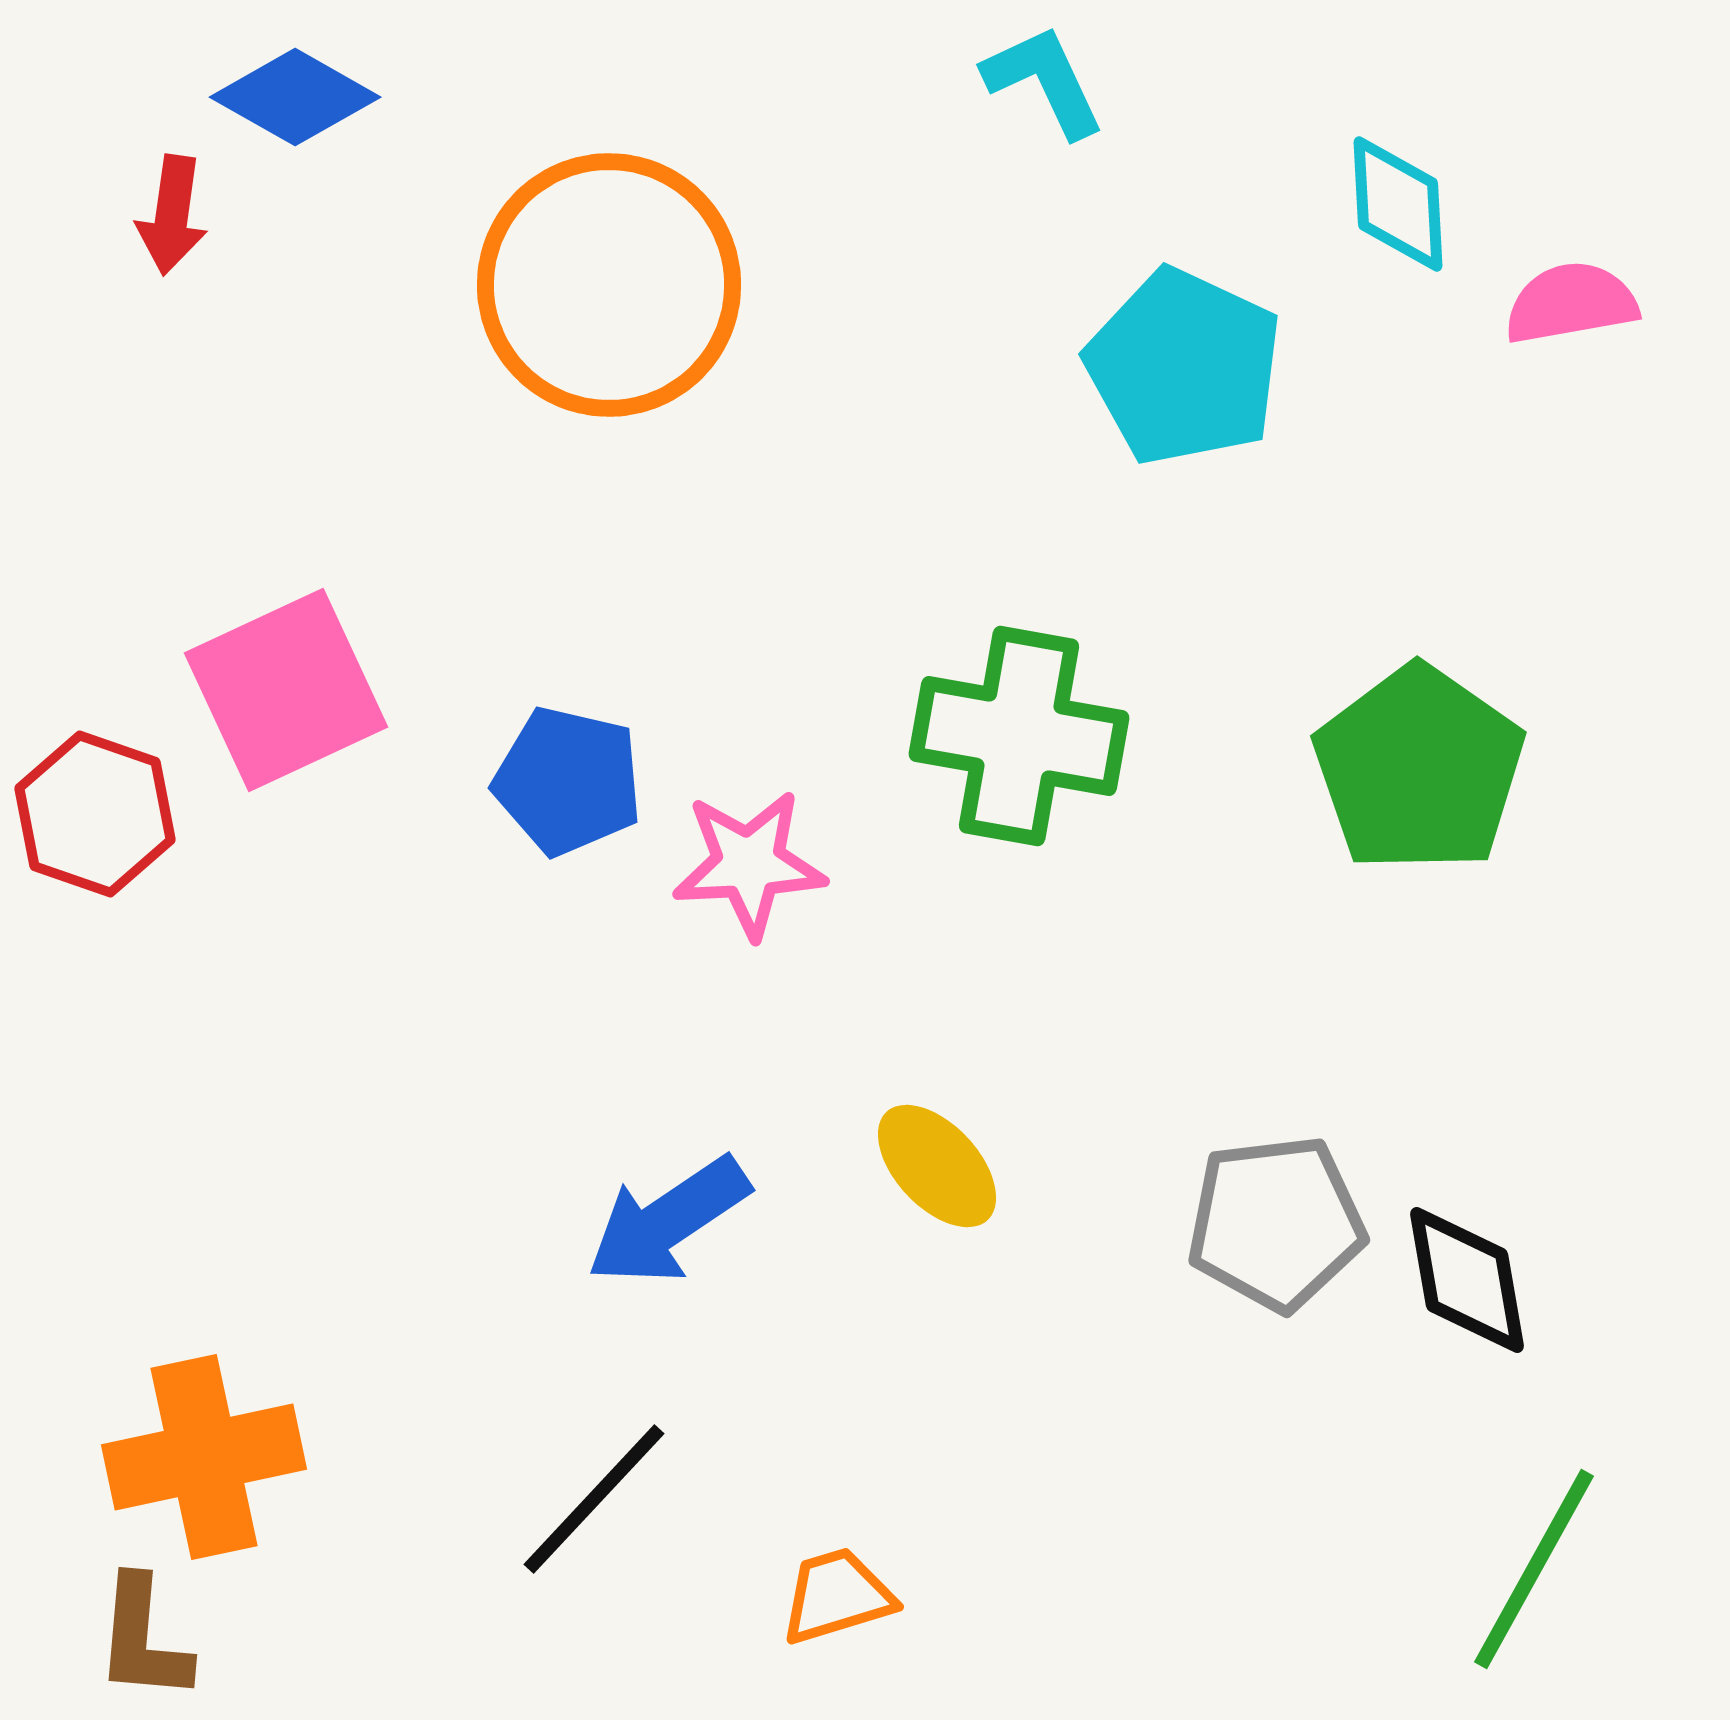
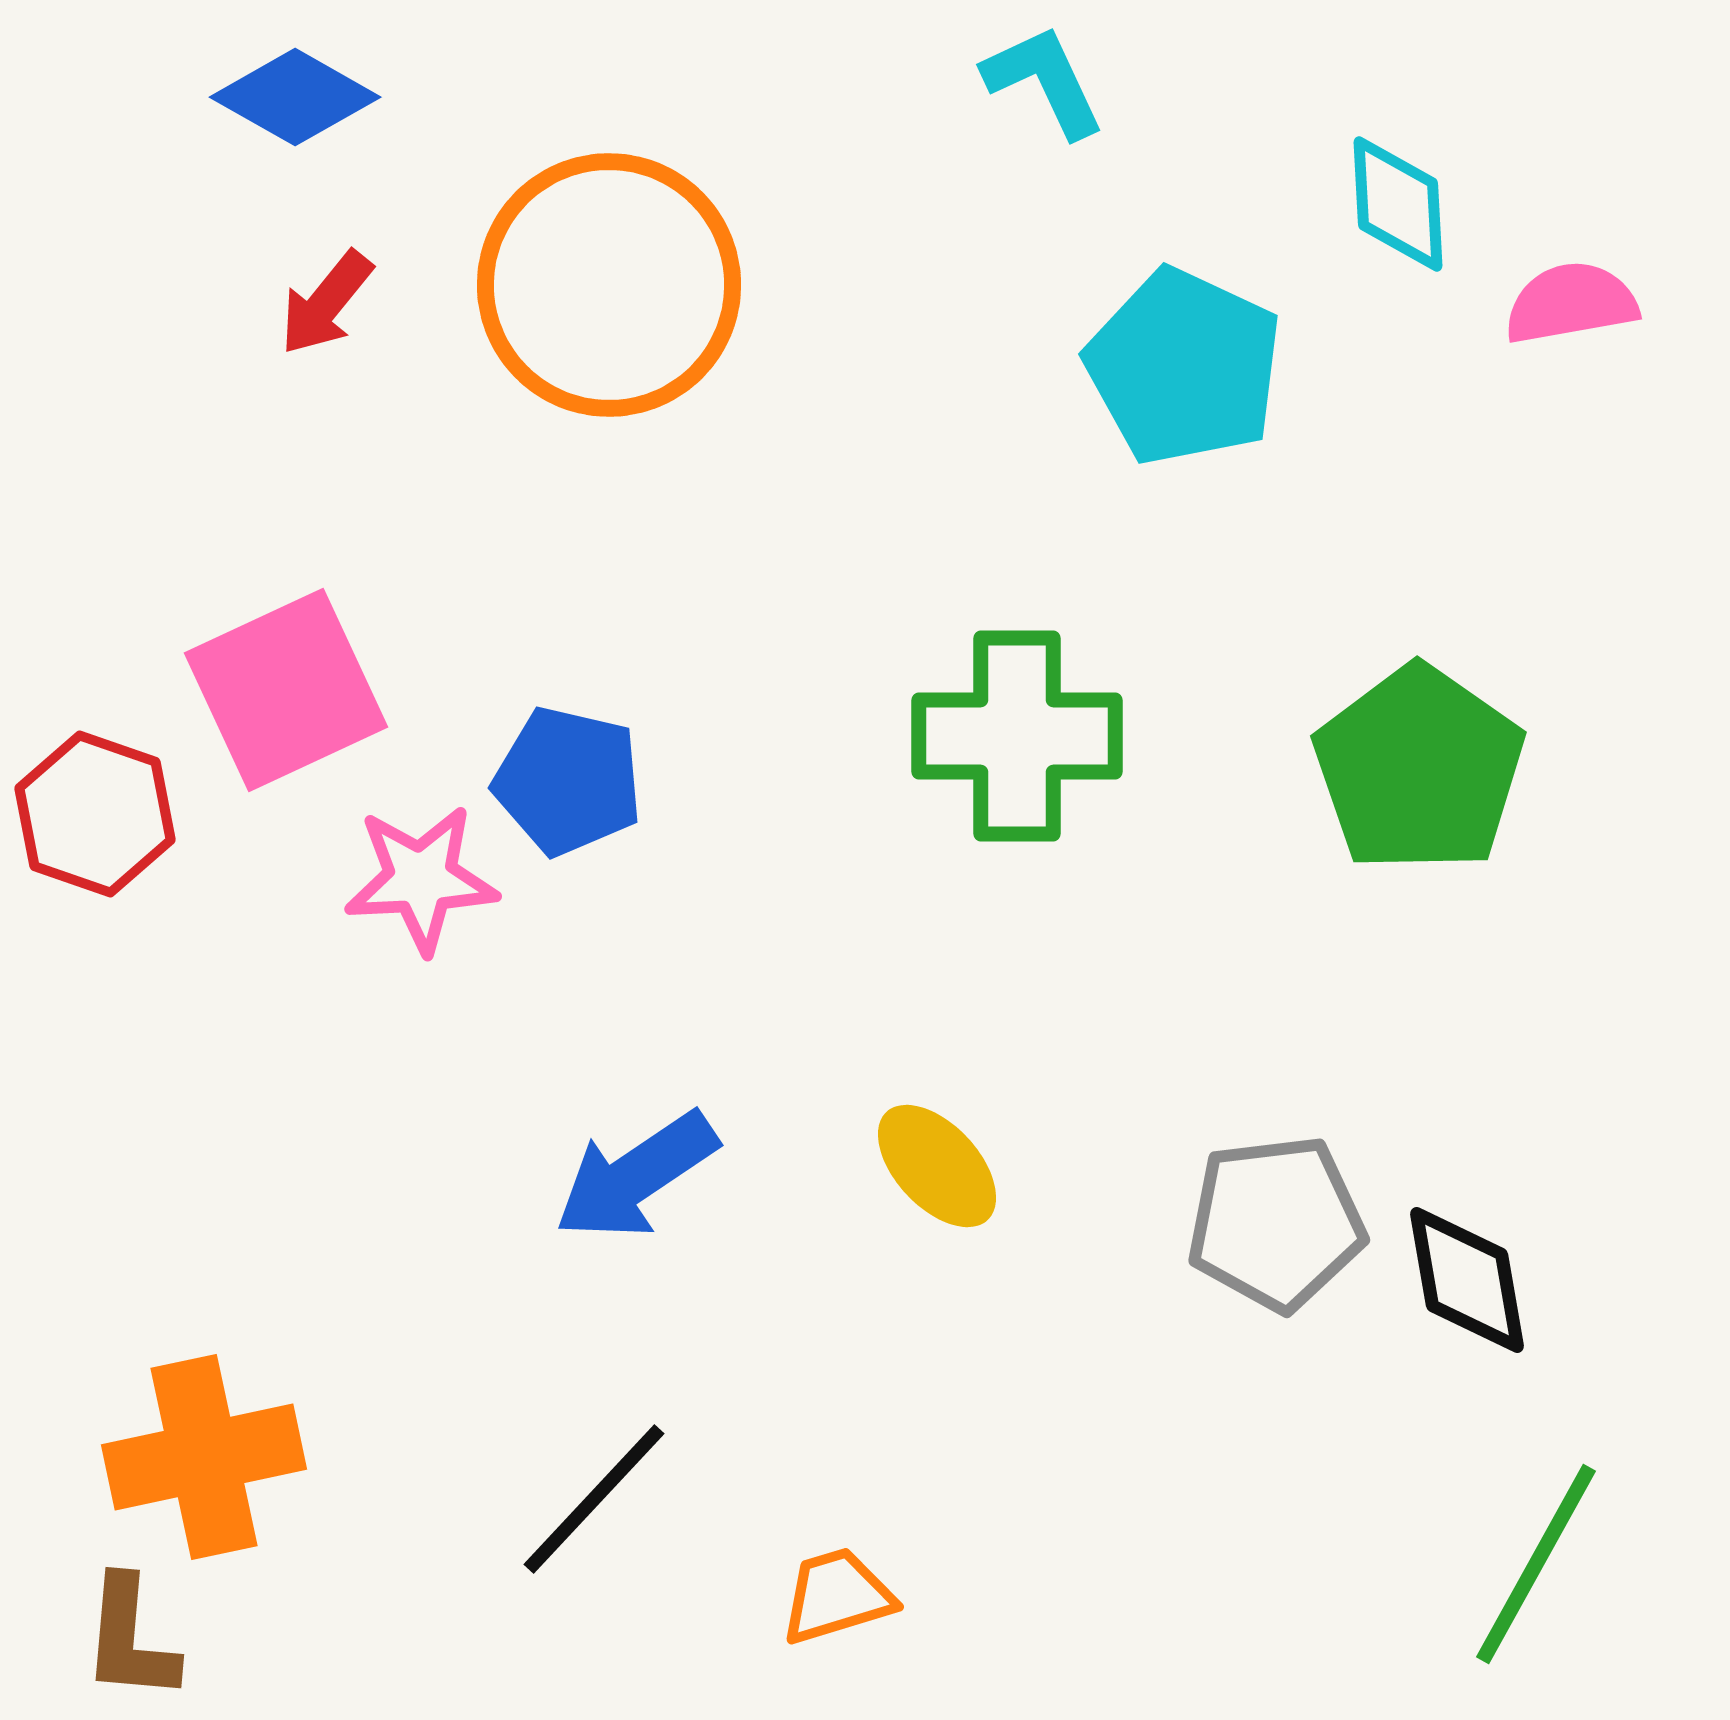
red arrow: moved 154 px right, 88 px down; rotated 31 degrees clockwise
green cross: moved 2 px left; rotated 10 degrees counterclockwise
pink star: moved 328 px left, 15 px down
blue arrow: moved 32 px left, 45 px up
green line: moved 2 px right, 5 px up
brown L-shape: moved 13 px left
